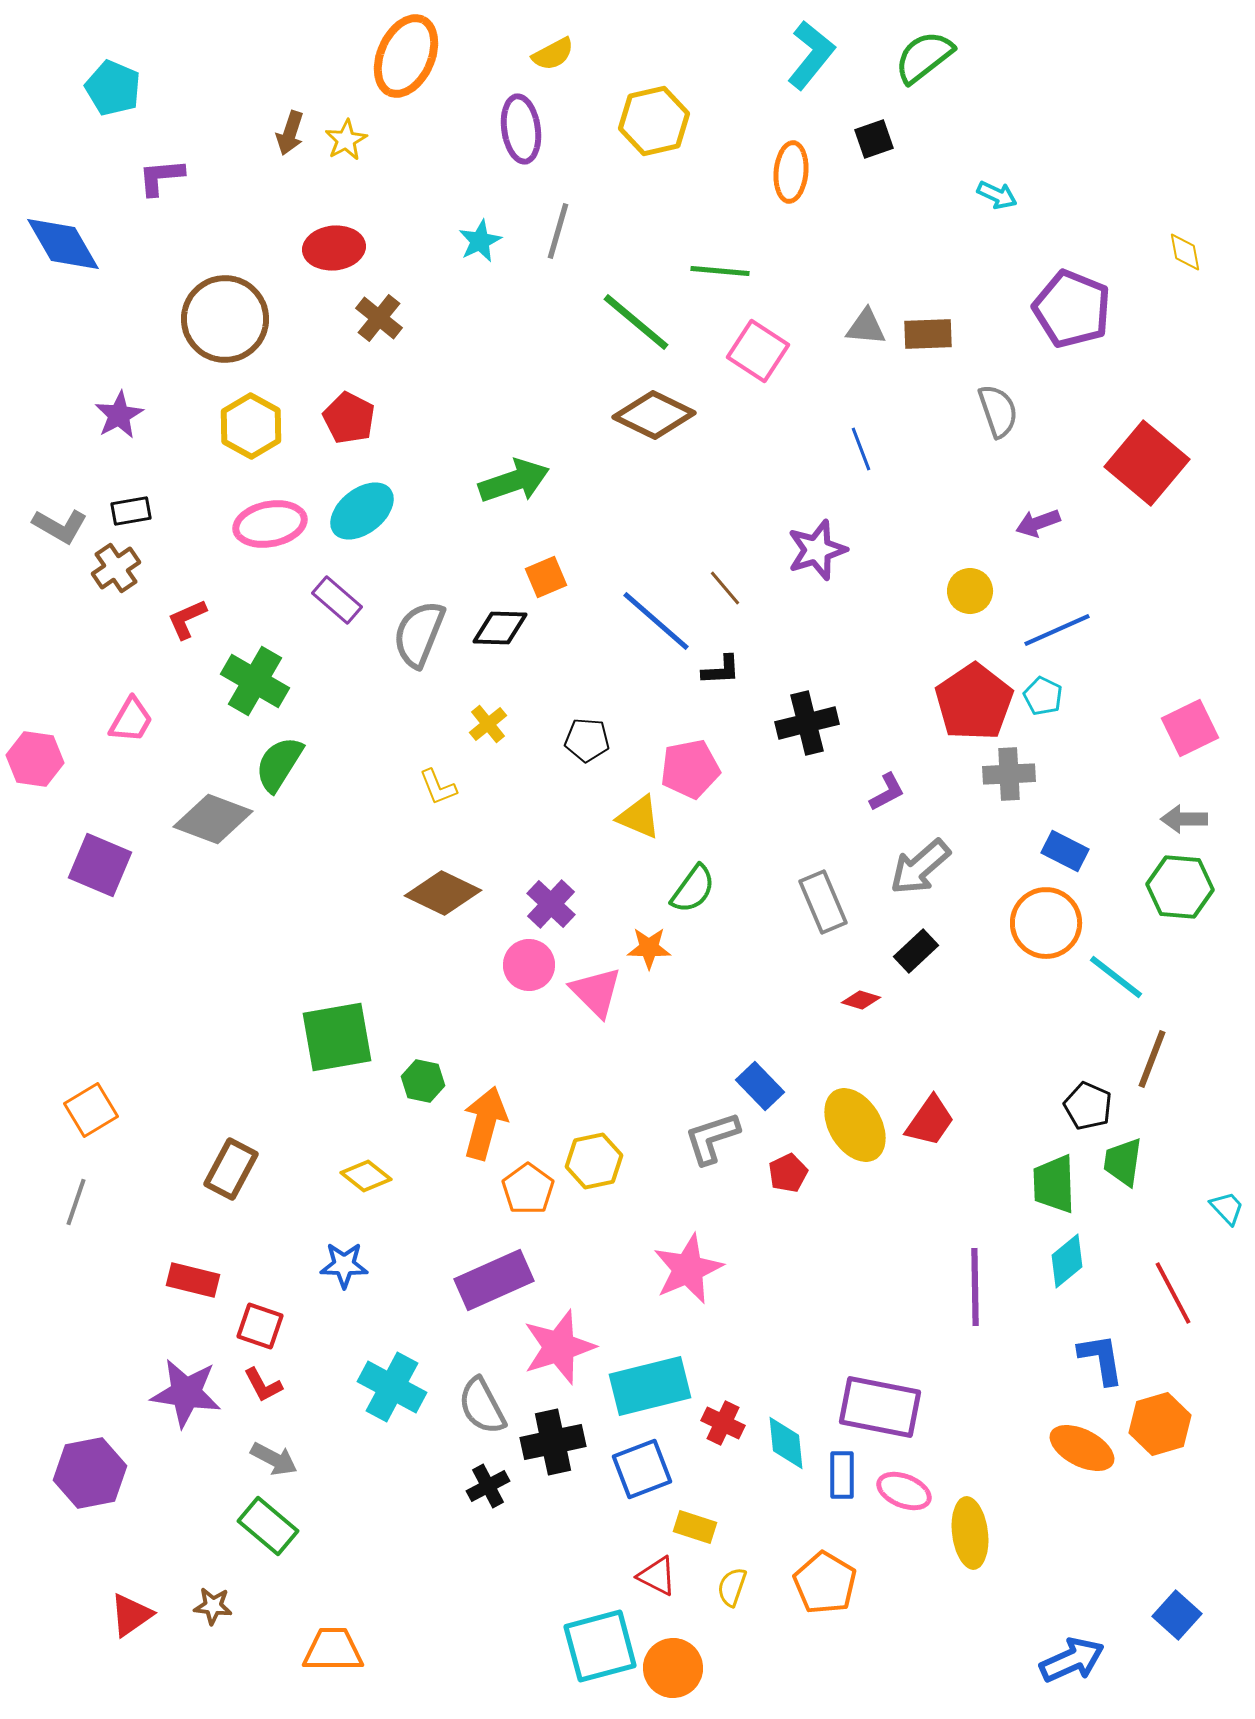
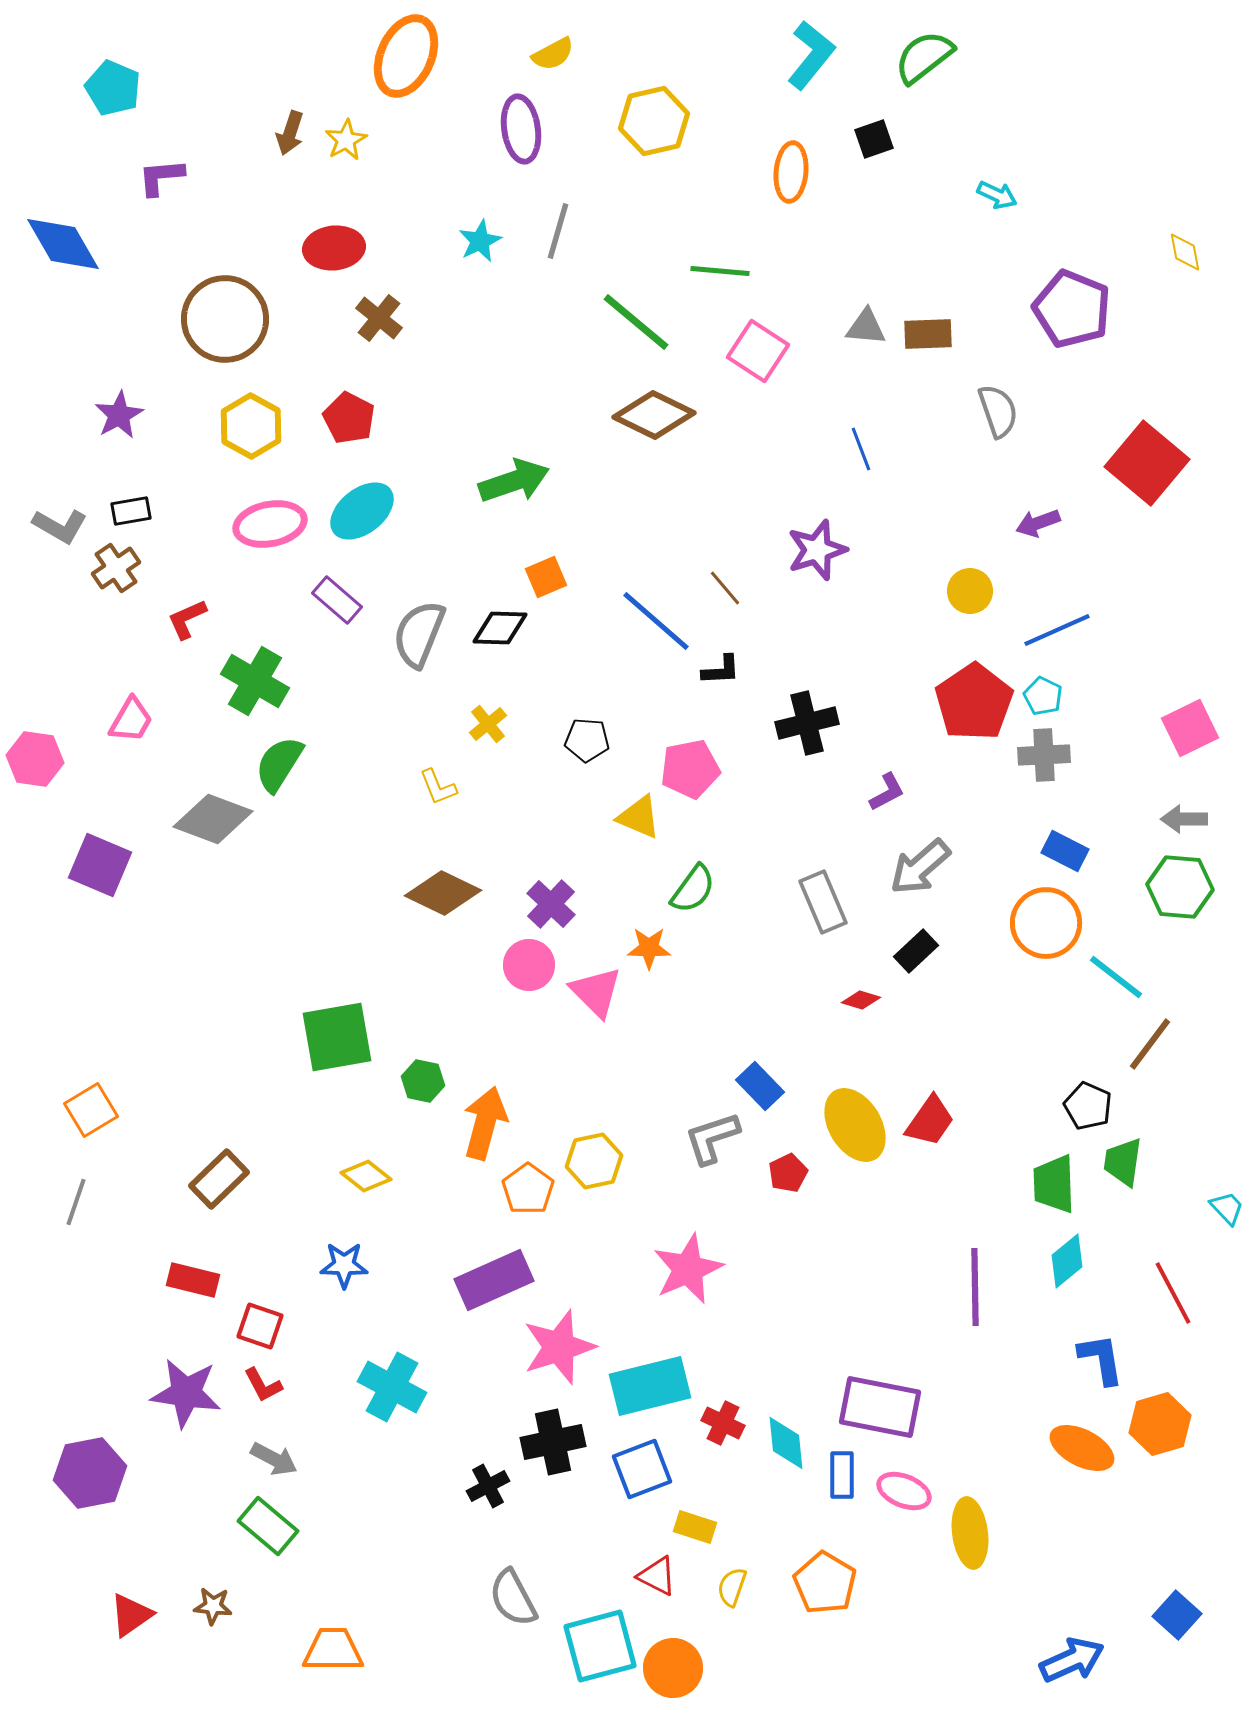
gray cross at (1009, 774): moved 35 px right, 19 px up
brown line at (1152, 1059): moved 2 px left, 15 px up; rotated 16 degrees clockwise
brown rectangle at (231, 1169): moved 12 px left, 10 px down; rotated 18 degrees clockwise
gray semicircle at (482, 1406): moved 31 px right, 192 px down
